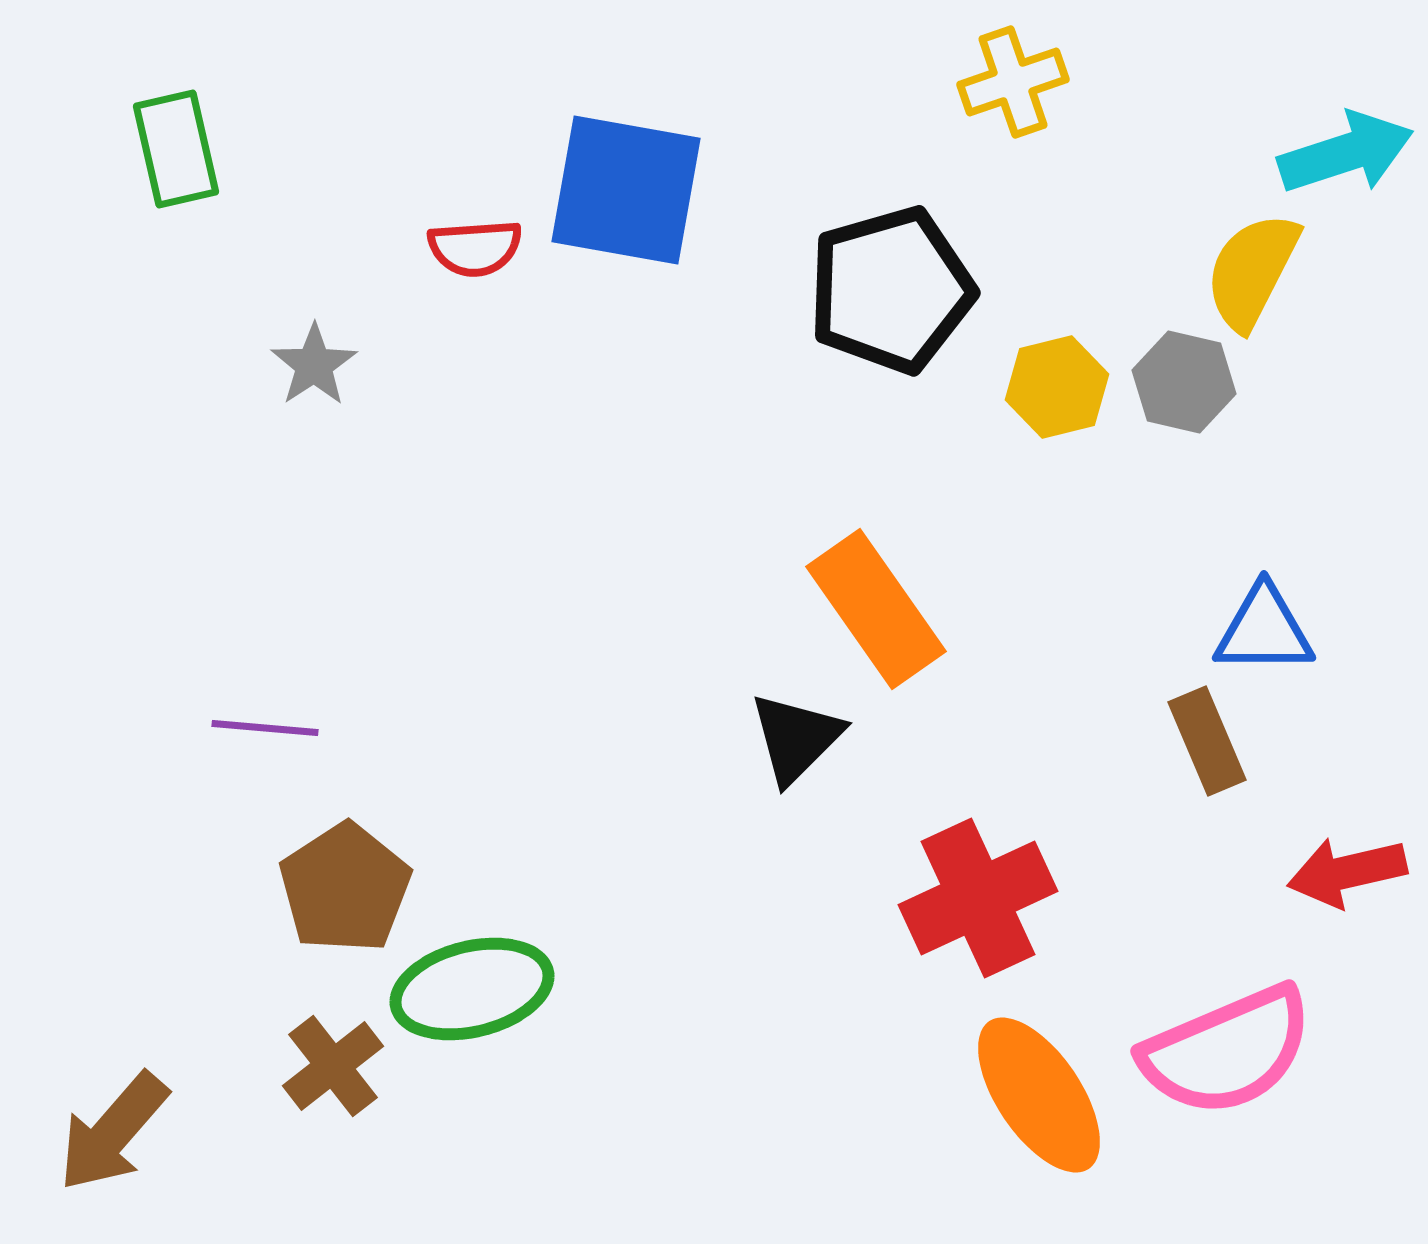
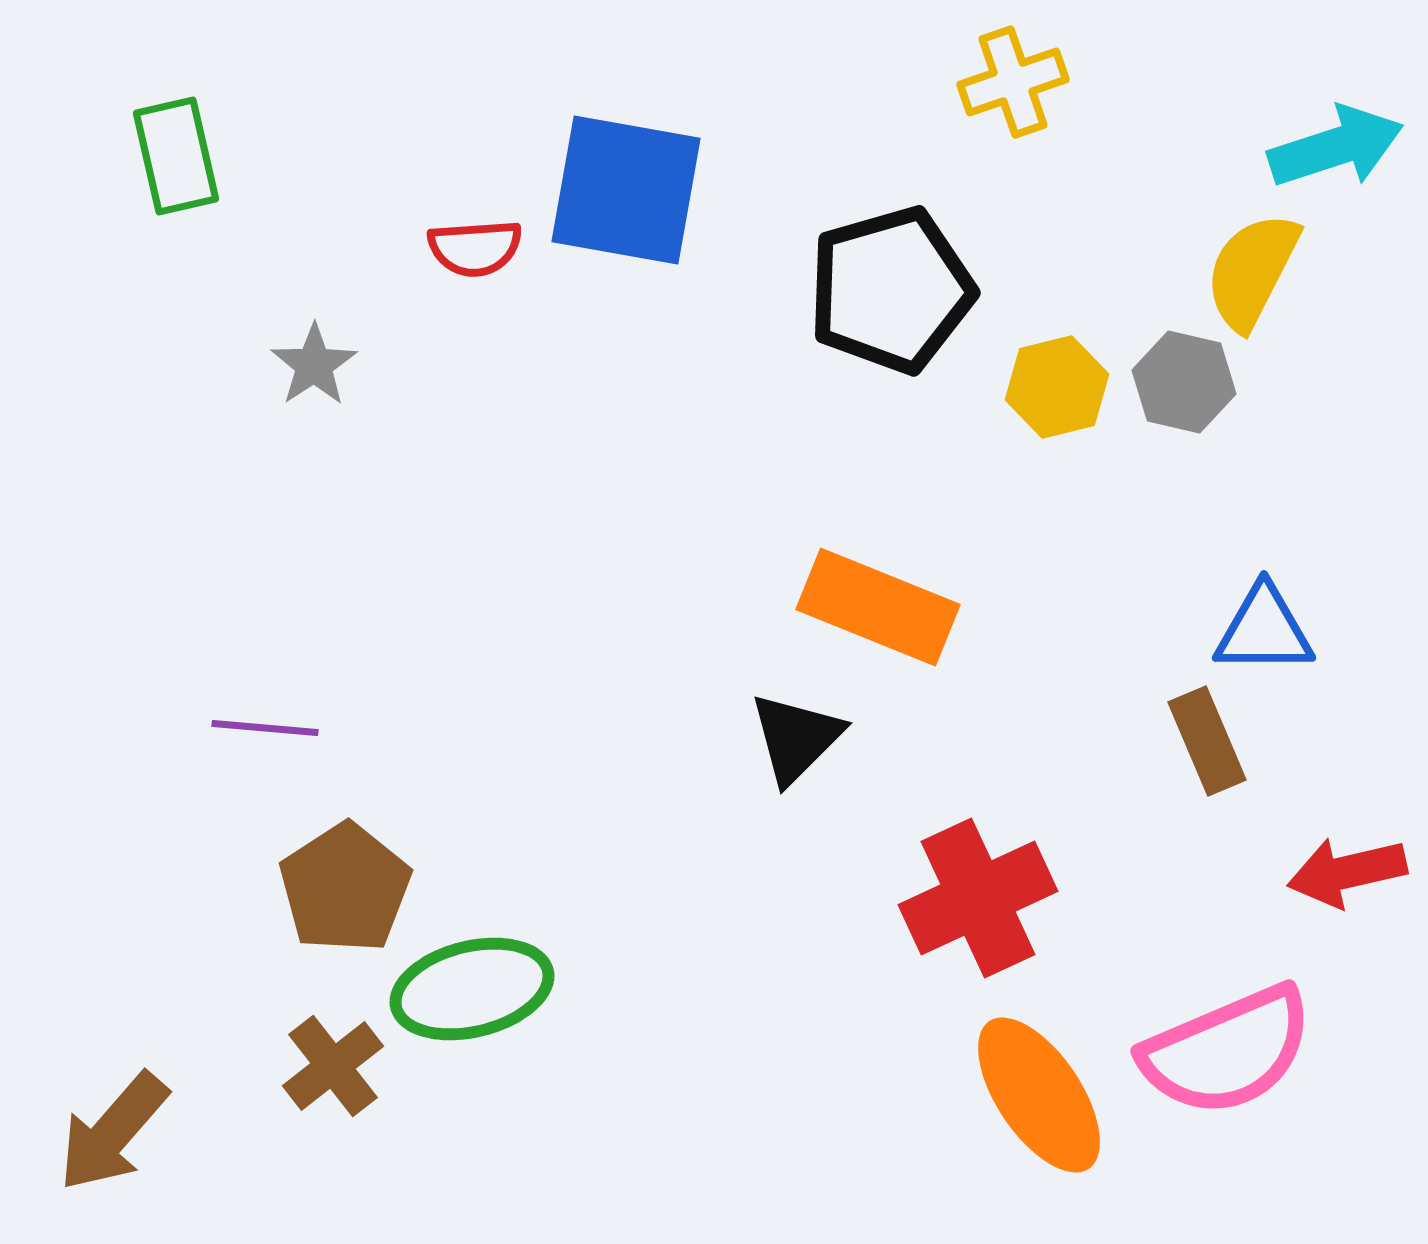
green rectangle: moved 7 px down
cyan arrow: moved 10 px left, 6 px up
orange rectangle: moved 2 px right, 2 px up; rotated 33 degrees counterclockwise
